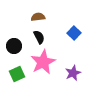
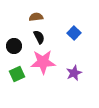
brown semicircle: moved 2 px left
pink star: rotated 25 degrees clockwise
purple star: moved 1 px right
